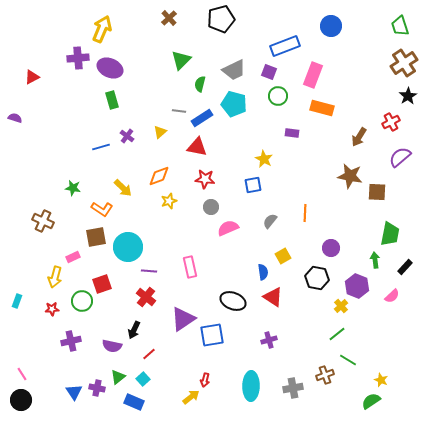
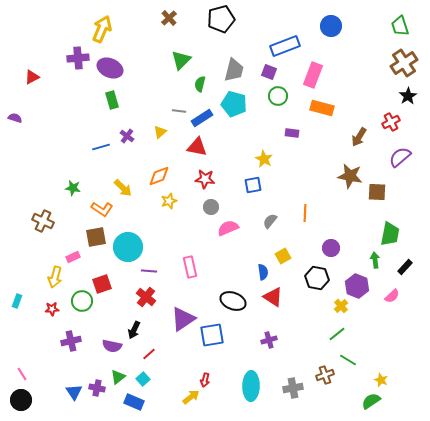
gray trapezoid at (234, 70): rotated 50 degrees counterclockwise
